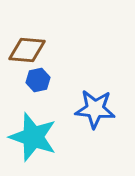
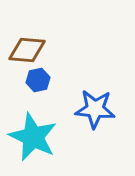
cyan star: rotated 6 degrees clockwise
